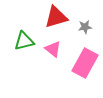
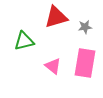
pink triangle: moved 17 px down
pink rectangle: rotated 20 degrees counterclockwise
